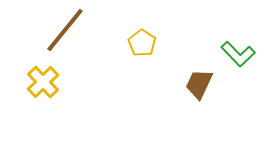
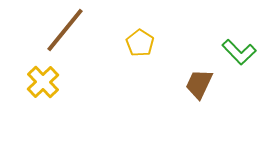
yellow pentagon: moved 2 px left
green L-shape: moved 1 px right, 2 px up
